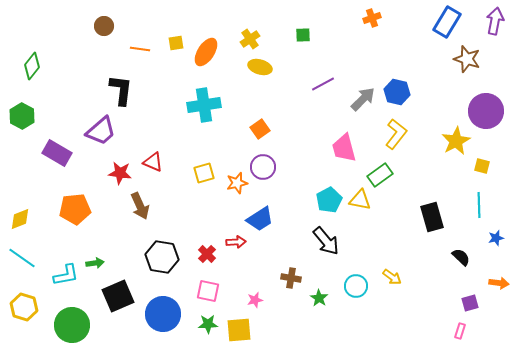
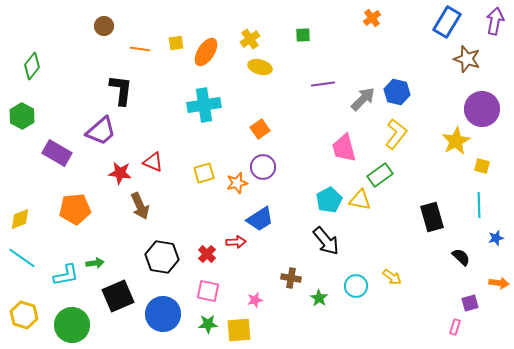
orange cross at (372, 18): rotated 18 degrees counterclockwise
purple line at (323, 84): rotated 20 degrees clockwise
purple circle at (486, 111): moved 4 px left, 2 px up
yellow hexagon at (24, 307): moved 8 px down
pink rectangle at (460, 331): moved 5 px left, 4 px up
